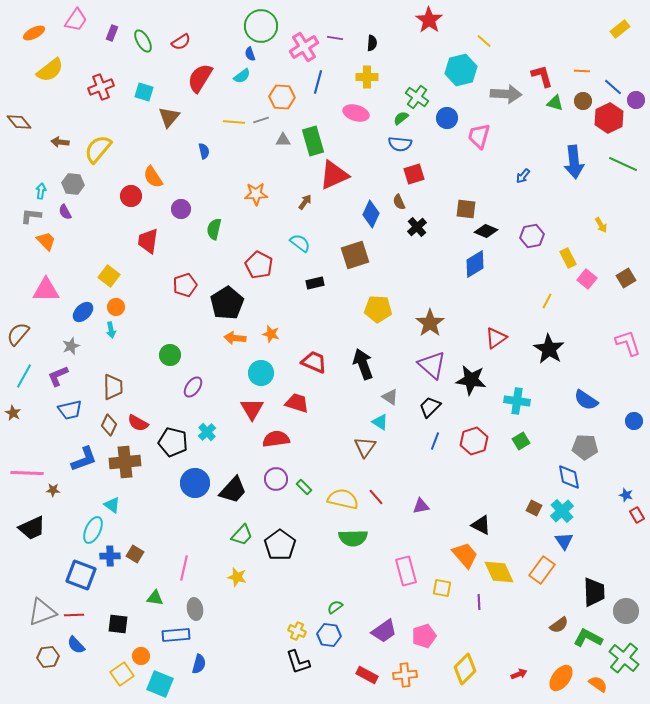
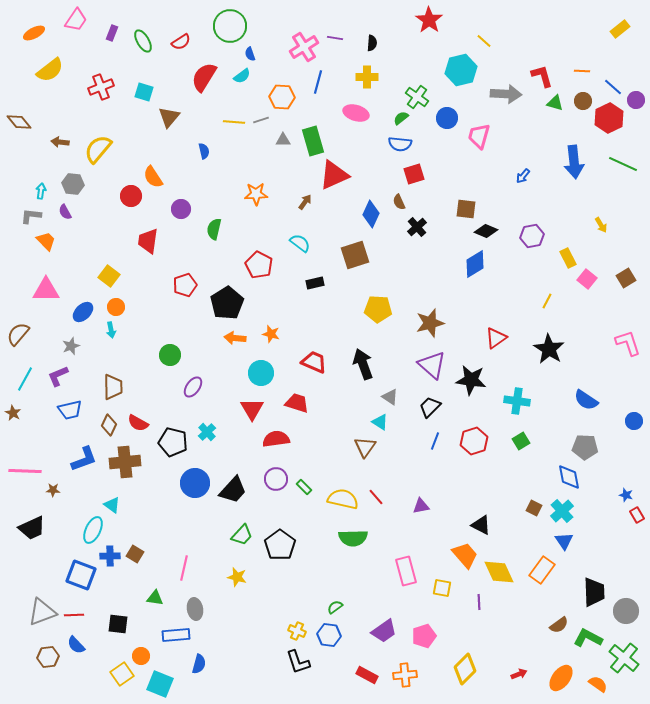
green circle at (261, 26): moved 31 px left
red semicircle at (200, 78): moved 4 px right, 1 px up
brown star at (430, 323): rotated 20 degrees clockwise
cyan line at (24, 376): moved 1 px right, 3 px down
pink line at (27, 473): moved 2 px left, 2 px up
